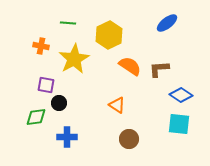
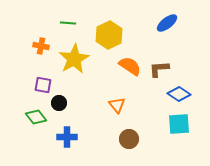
purple square: moved 3 px left
blue diamond: moved 2 px left, 1 px up
orange triangle: rotated 18 degrees clockwise
green diamond: rotated 60 degrees clockwise
cyan square: rotated 10 degrees counterclockwise
